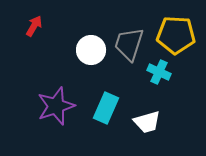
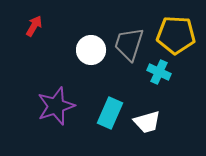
cyan rectangle: moved 4 px right, 5 px down
